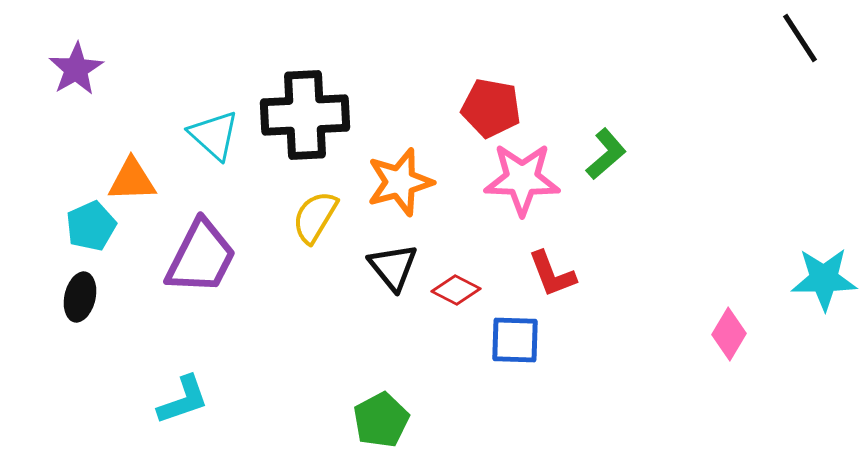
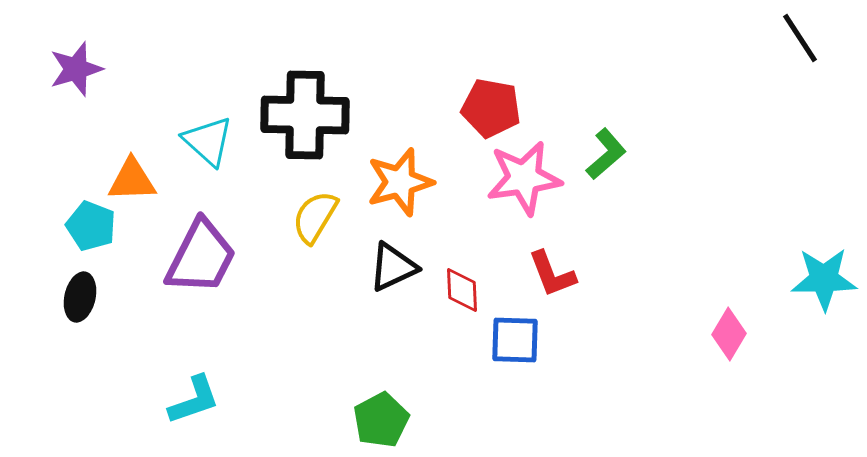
purple star: rotated 14 degrees clockwise
black cross: rotated 4 degrees clockwise
cyan triangle: moved 6 px left, 6 px down
pink star: moved 2 px right, 1 px up; rotated 10 degrees counterclockwise
cyan pentagon: rotated 27 degrees counterclockwise
black triangle: rotated 44 degrees clockwise
red diamond: moved 6 px right; rotated 60 degrees clockwise
cyan L-shape: moved 11 px right
